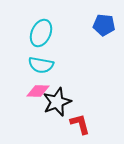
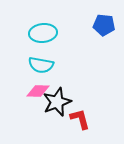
cyan ellipse: moved 2 px right; rotated 60 degrees clockwise
red L-shape: moved 5 px up
